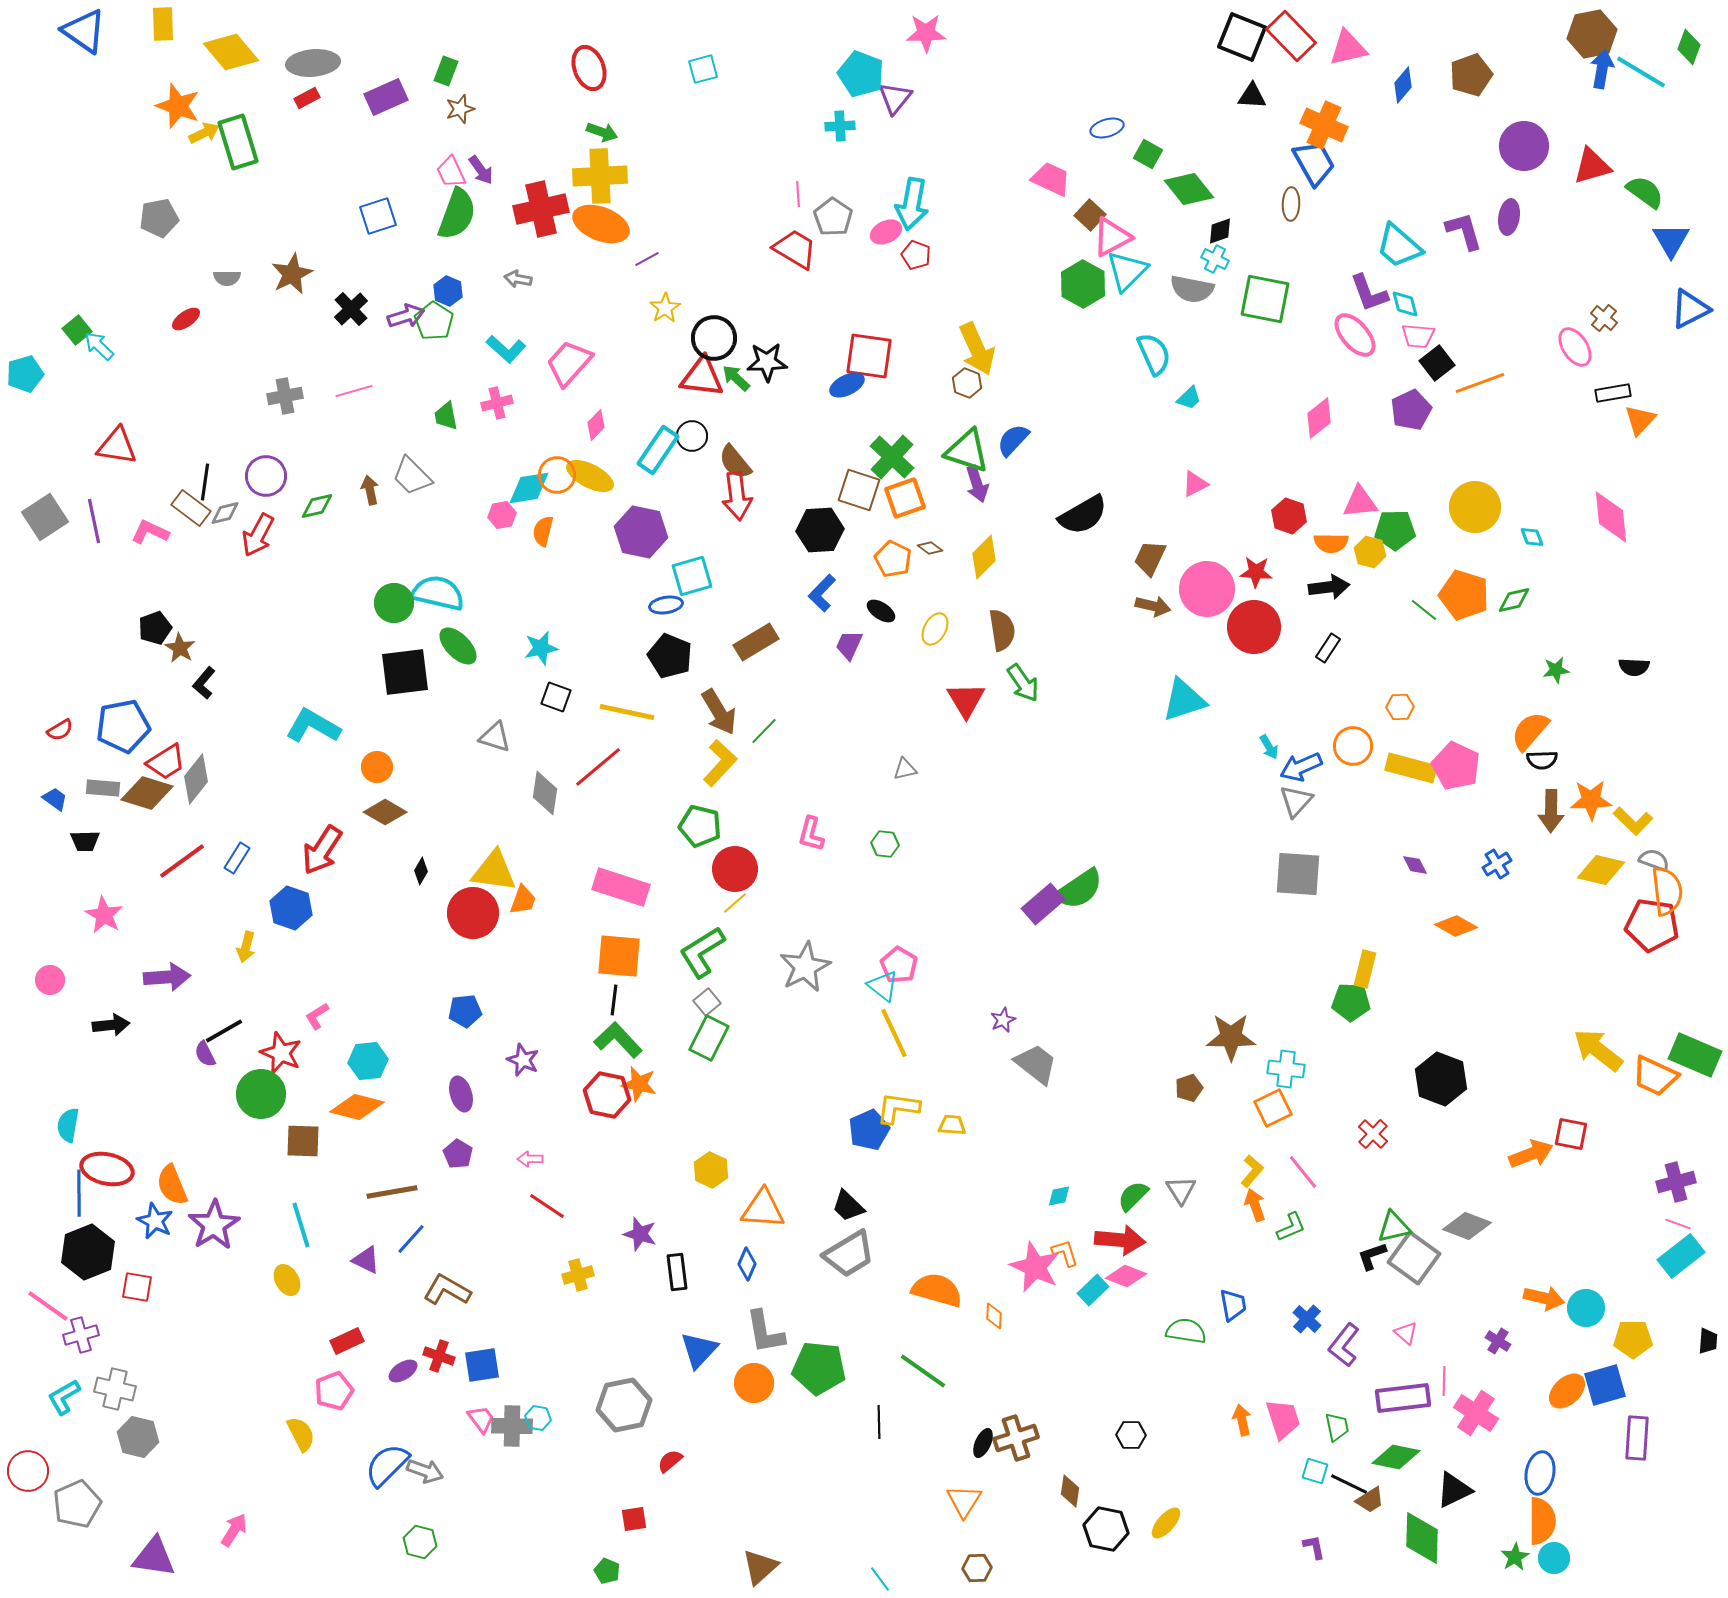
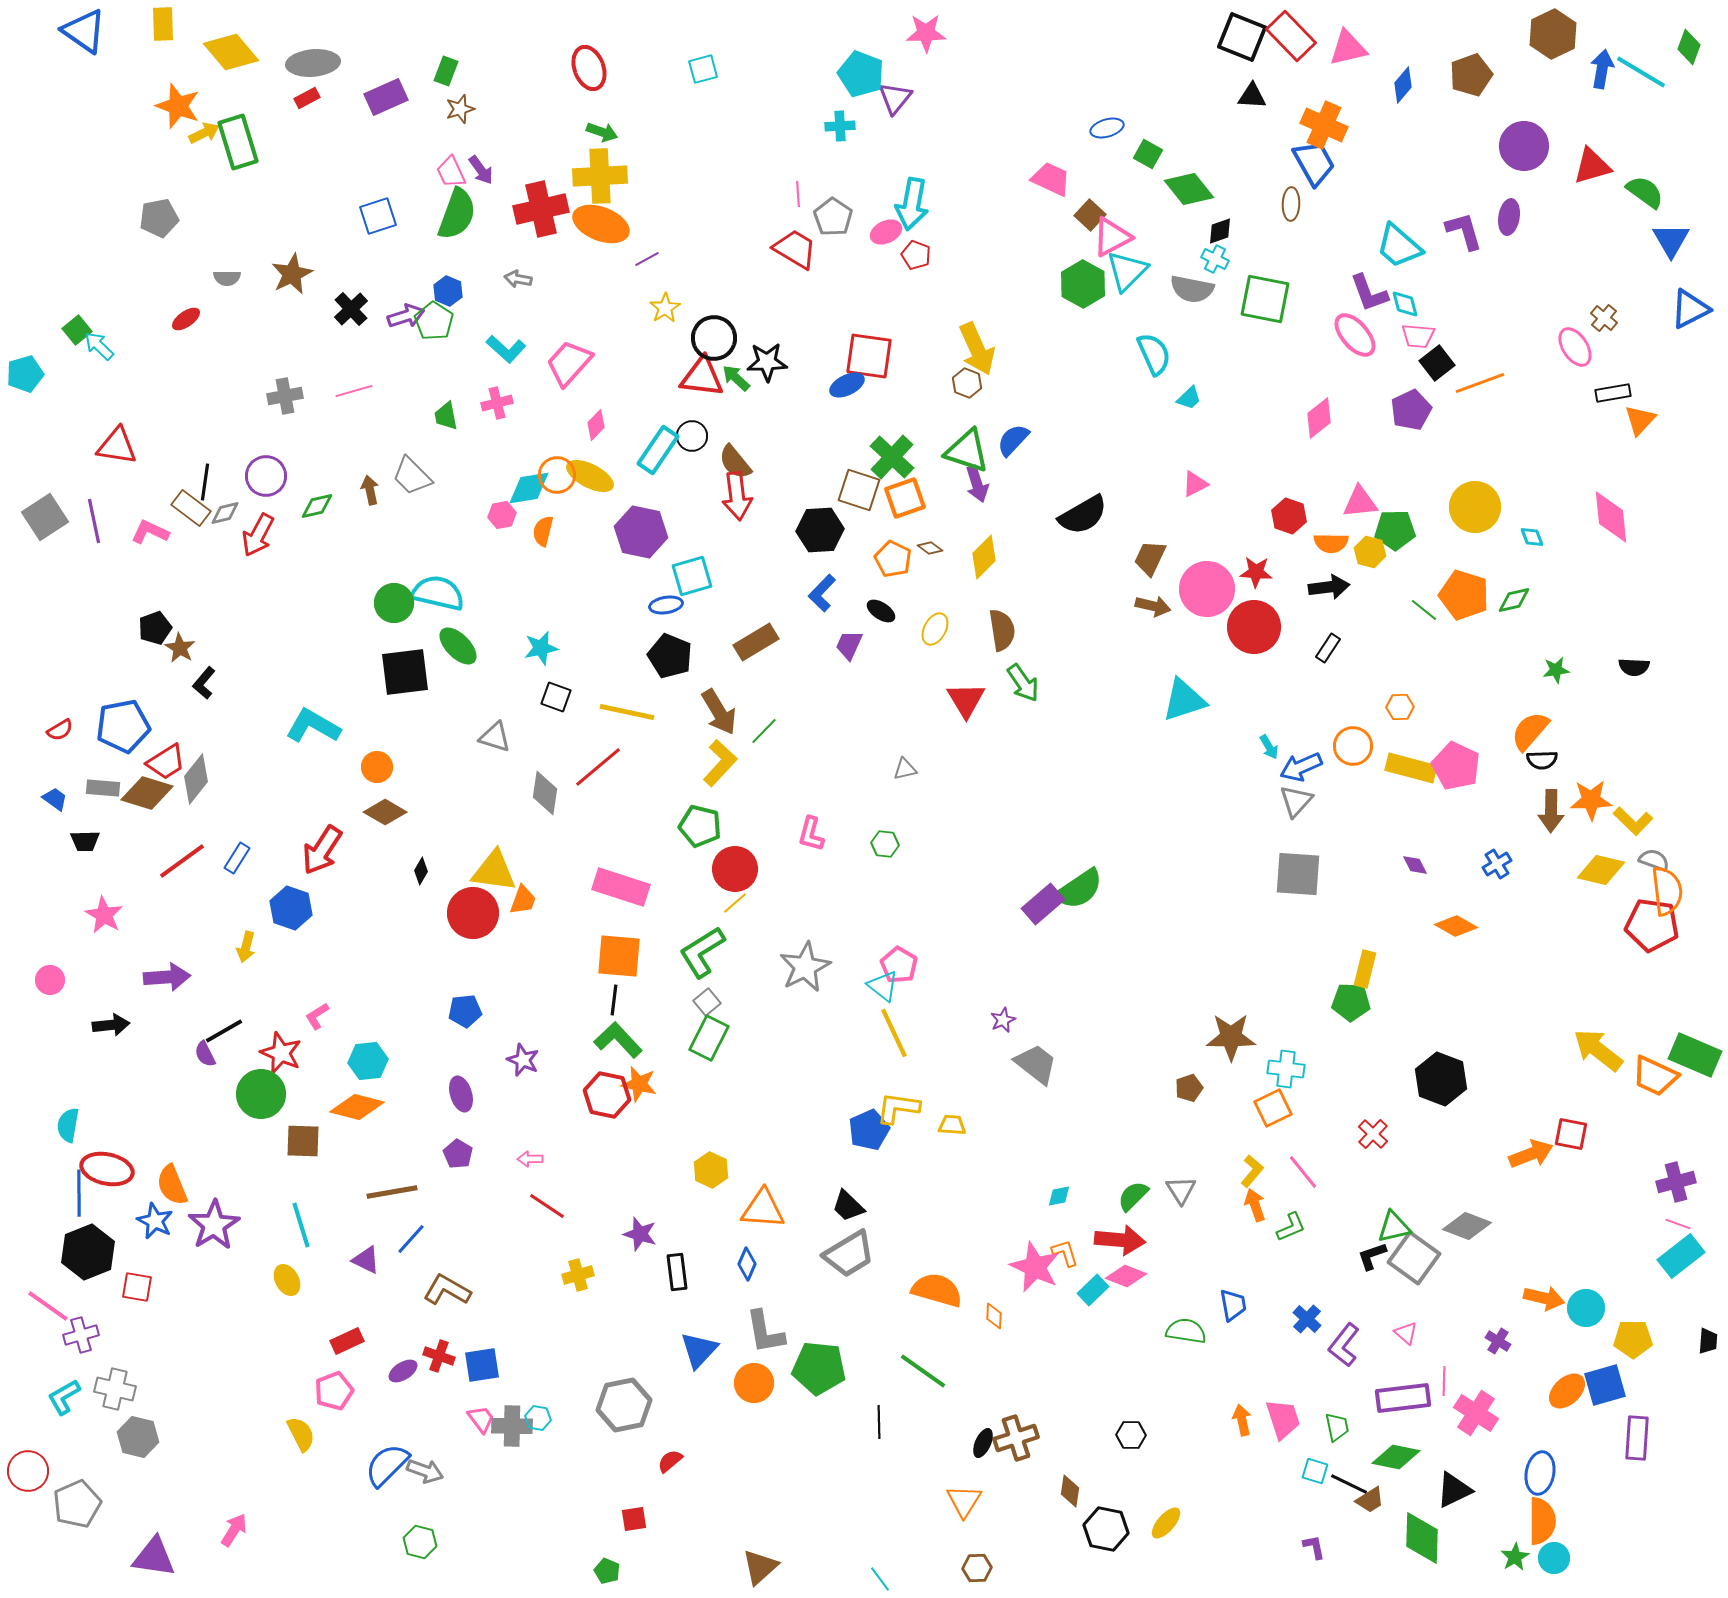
brown hexagon at (1592, 34): moved 39 px left; rotated 15 degrees counterclockwise
